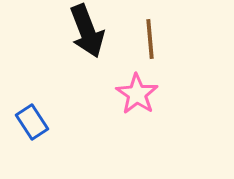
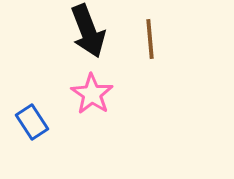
black arrow: moved 1 px right
pink star: moved 45 px left
